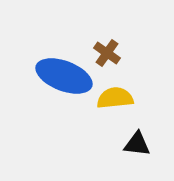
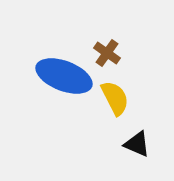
yellow semicircle: rotated 69 degrees clockwise
black triangle: rotated 16 degrees clockwise
